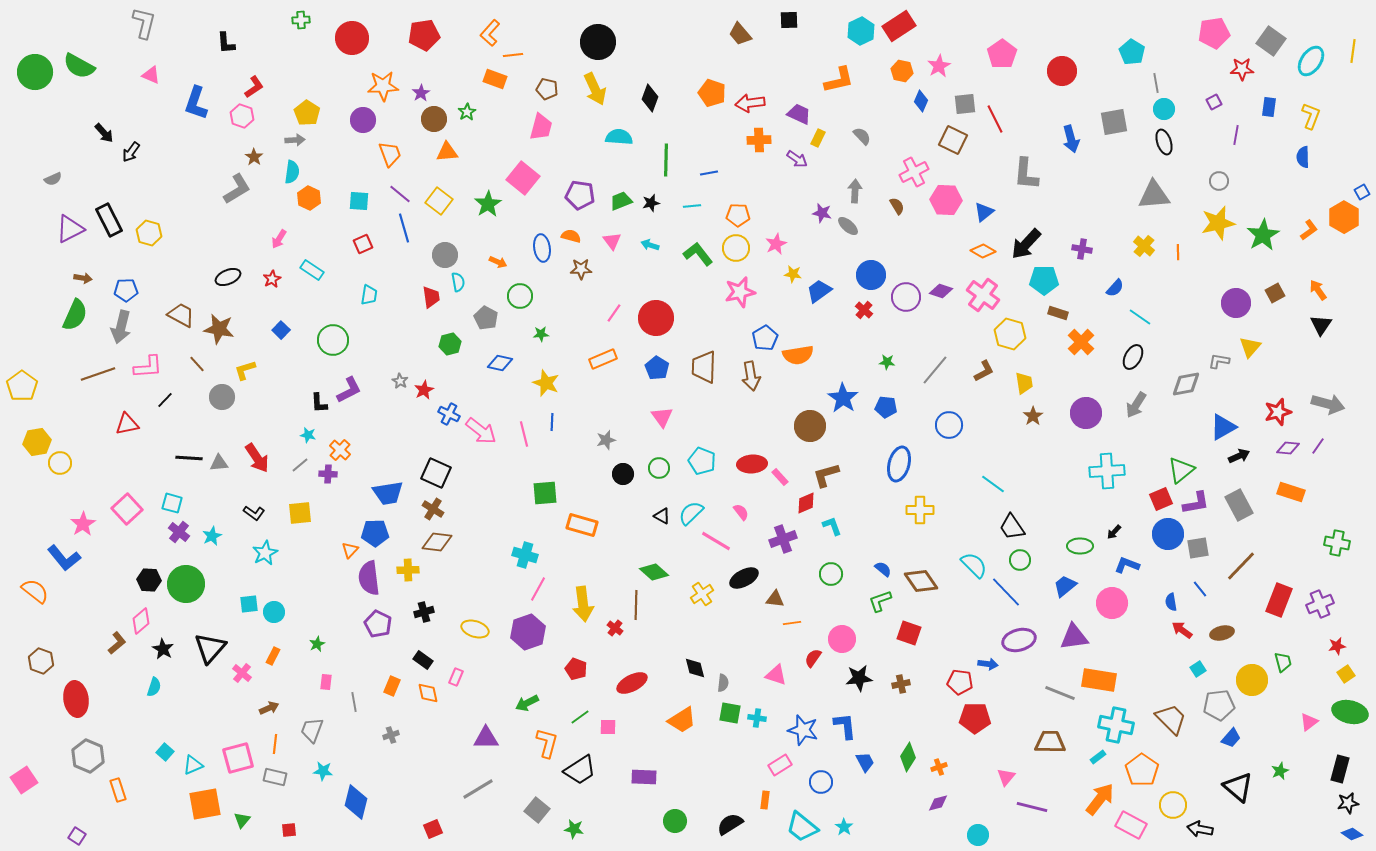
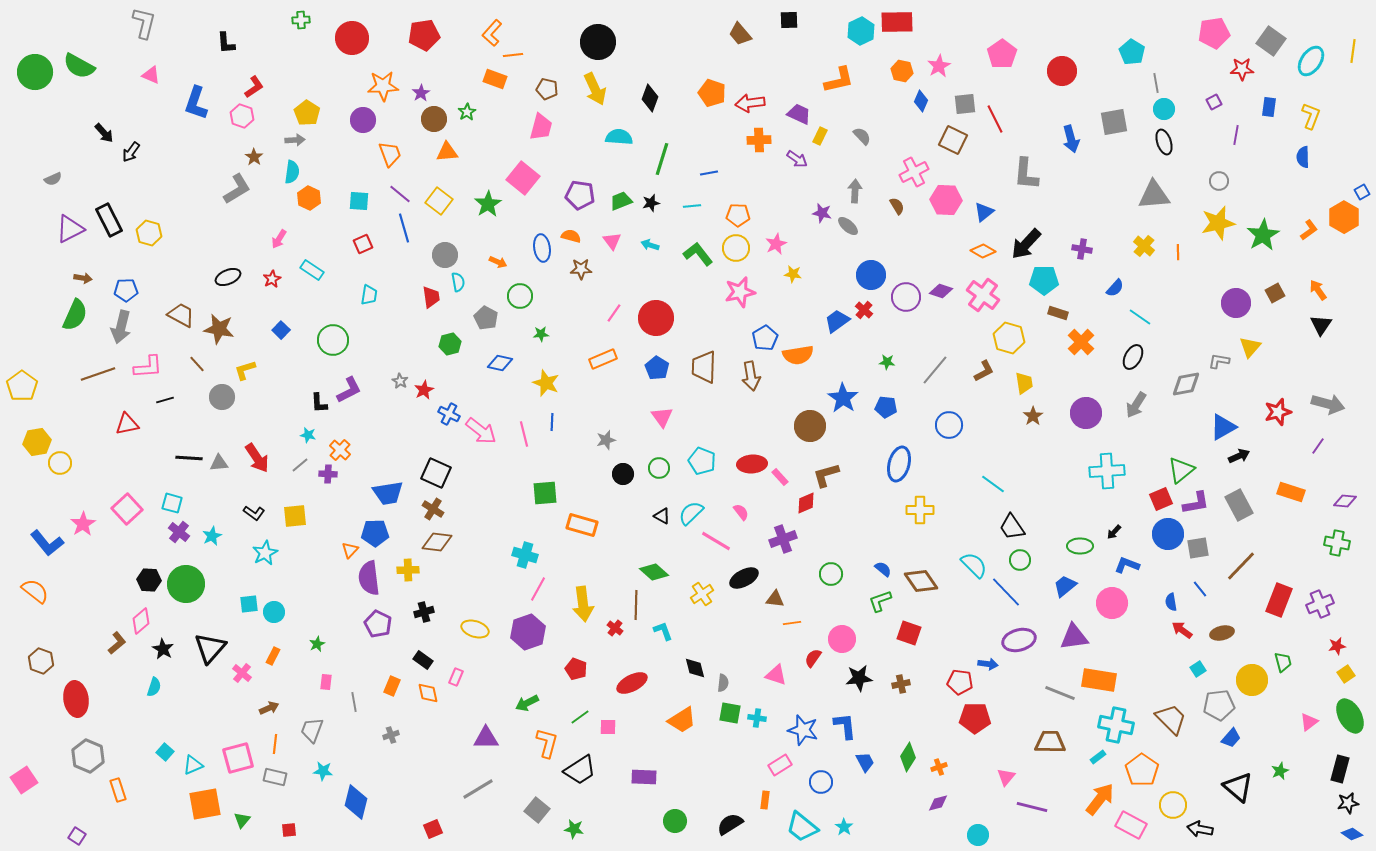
red rectangle at (899, 26): moved 2 px left, 4 px up; rotated 32 degrees clockwise
orange L-shape at (490, 33): moved 2 px right
yellow rectangle at (818, 138): moved 2 px right, 2 px up
green line at (666, 160): moved 4 px left, 1 px up; rotated 16 degrees clockwise
blue trapezoid at (819, 291): moved 18 px right, 30 px down
yellow hexagon at (1010, 334): moved 1 px left, 4 px down
black line at (165, 400): rotated 30 degrees clockwise
purple diamond at (1288, 448): moved 57 px right, 53 px down
yellow square at (300, 513): moved 5 px left, 3 px down
cyan L-shape at (832, 526): moved 169 px left, 105 px down
blue L-shape at (64, 558): moved 17 px left, 15 px up
green ellipse at (1350, 712): moved 4 px down; rotated 48 degrees clockwise
